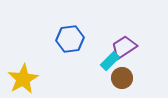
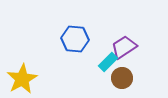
blue hexagon: moved 5 px right; rotated 12 degrees clockwise
cyan rectangle: moved 2 px left, 1 px down
yellow star: moved 1 px left
